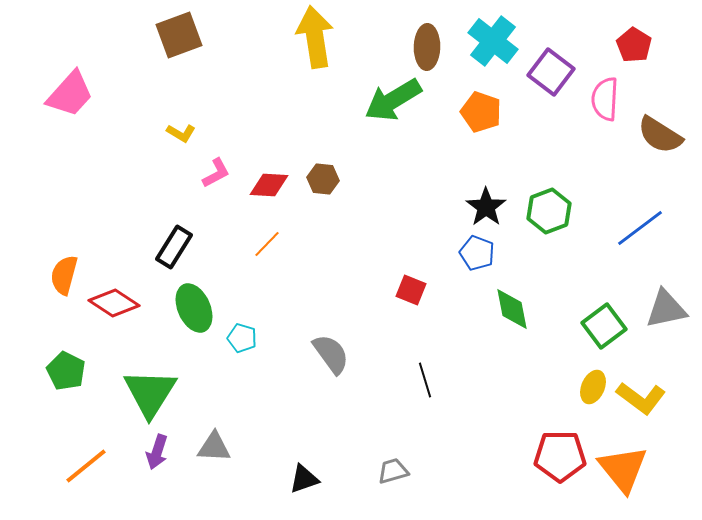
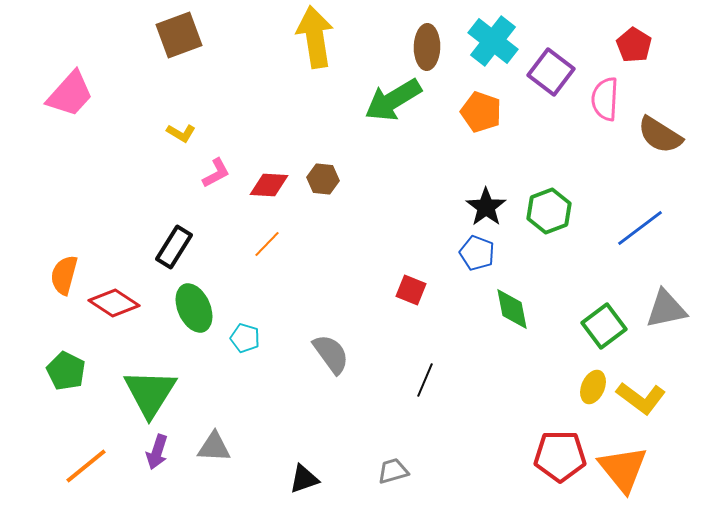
cyan pentagon at (242, 338): moved 3 px right
black line at (425, 380): rotated 40 degrees clockwise
